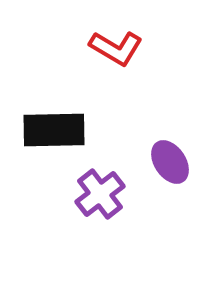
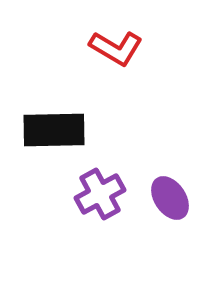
purple ellipse: moved 36 px down
purple cross: rotated 9 degrees clockwise
